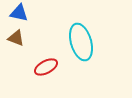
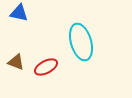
brown triangle: moved 24 px down
